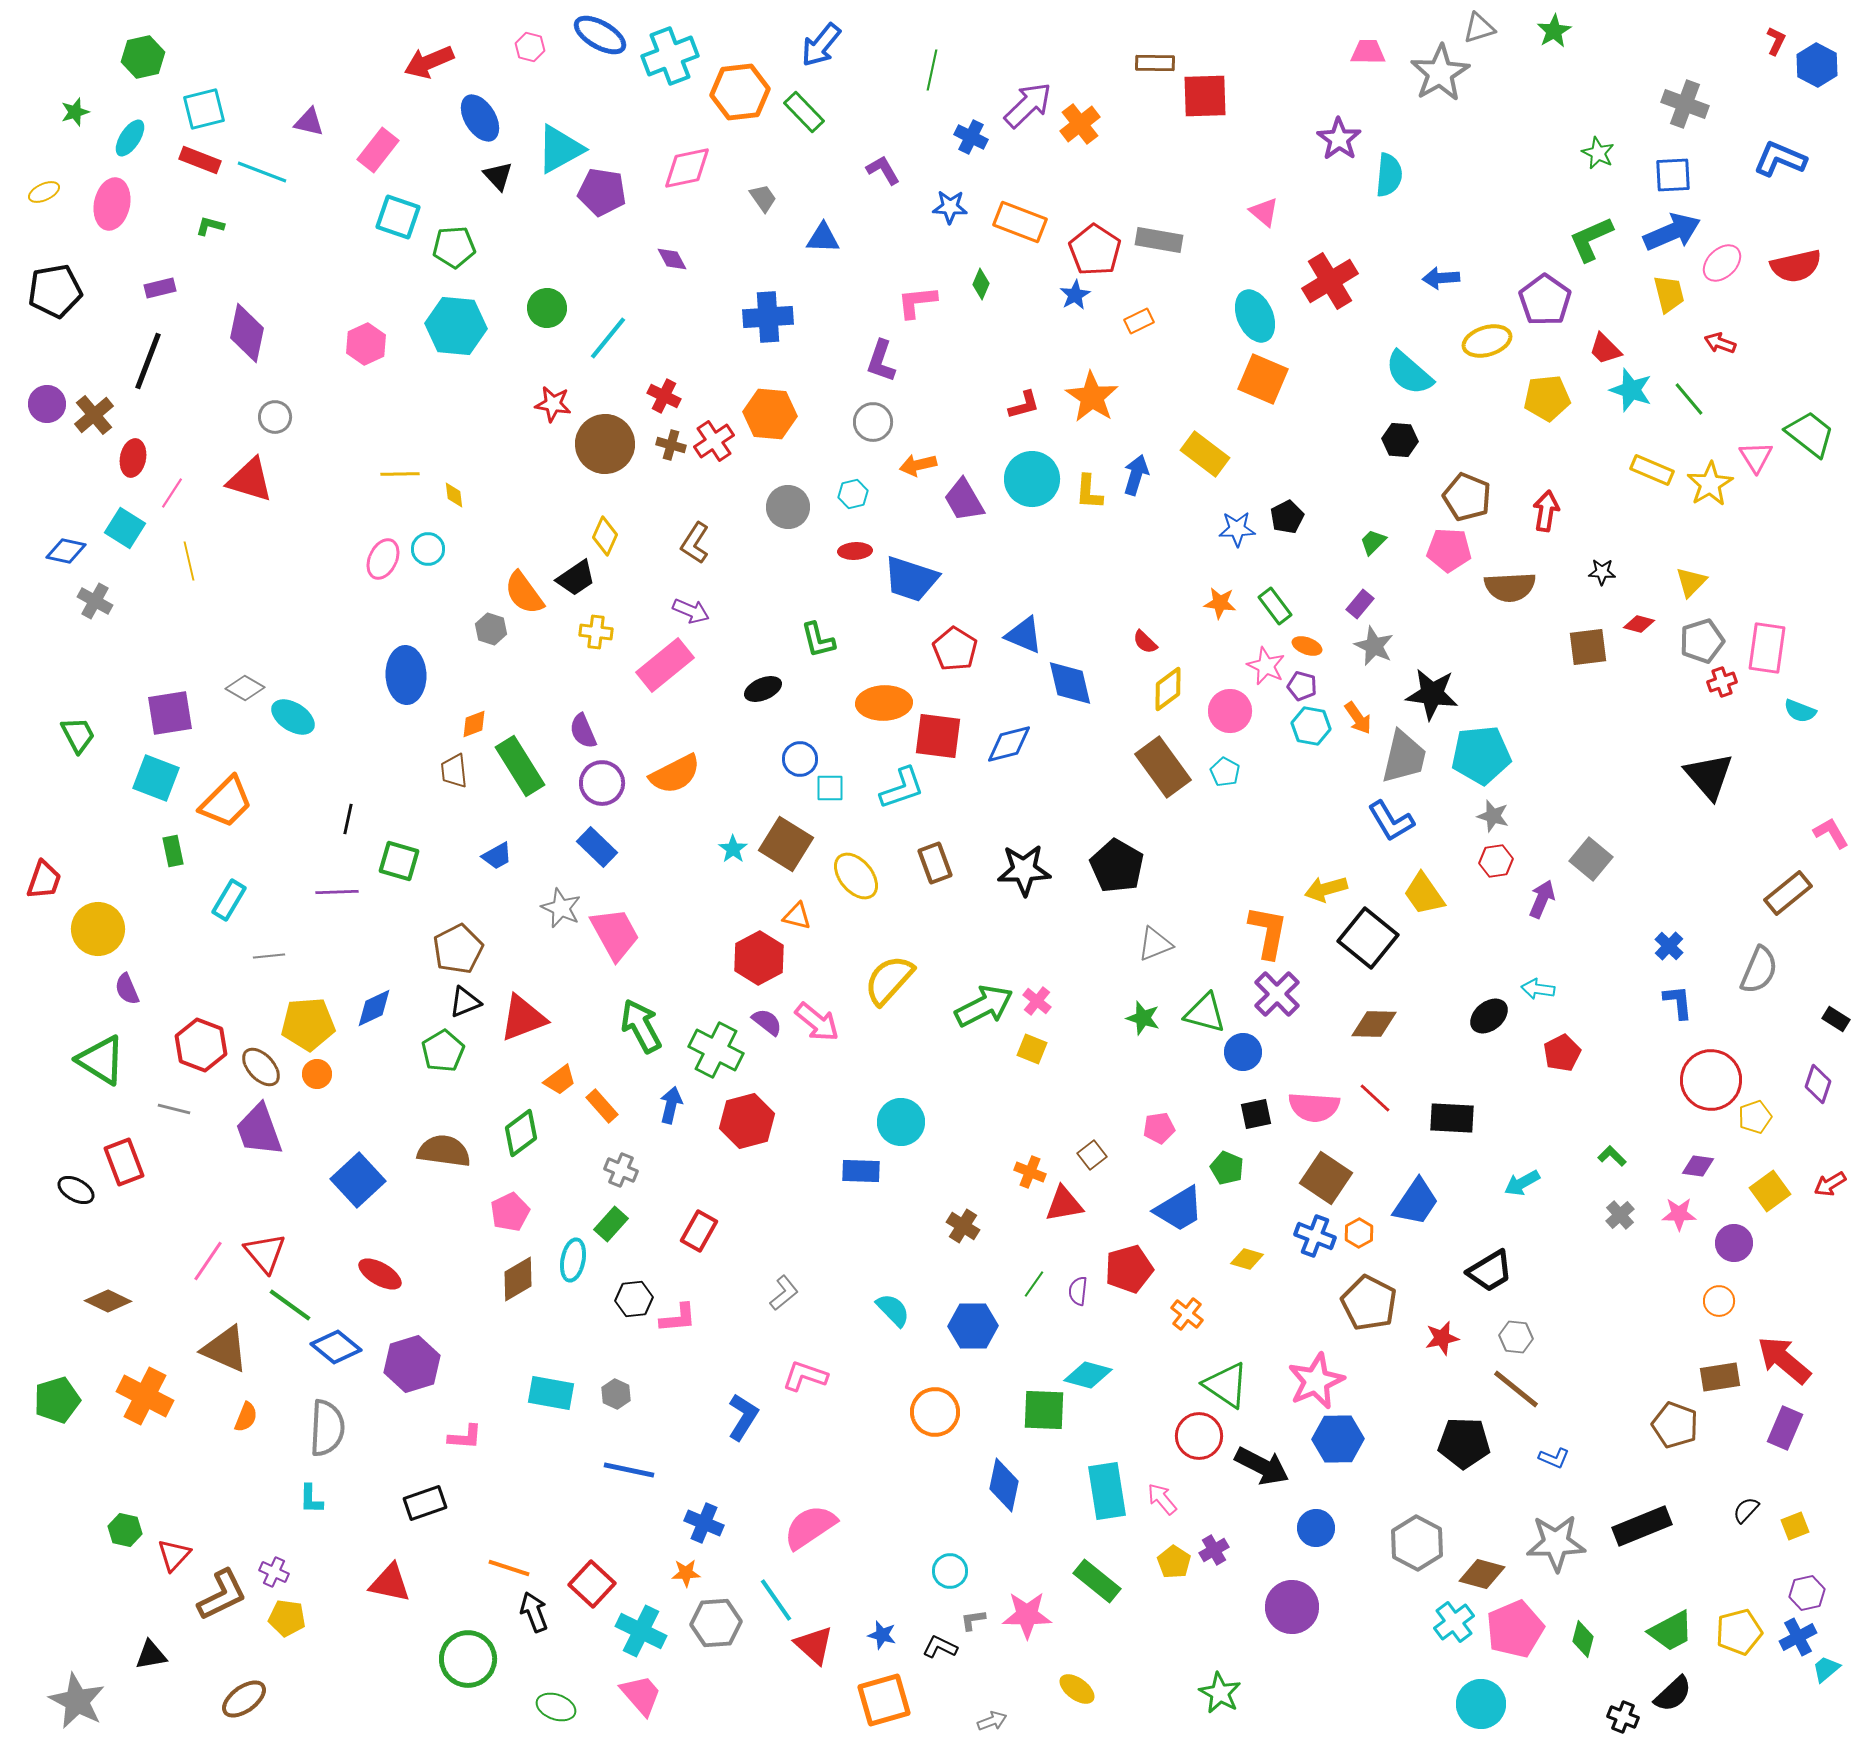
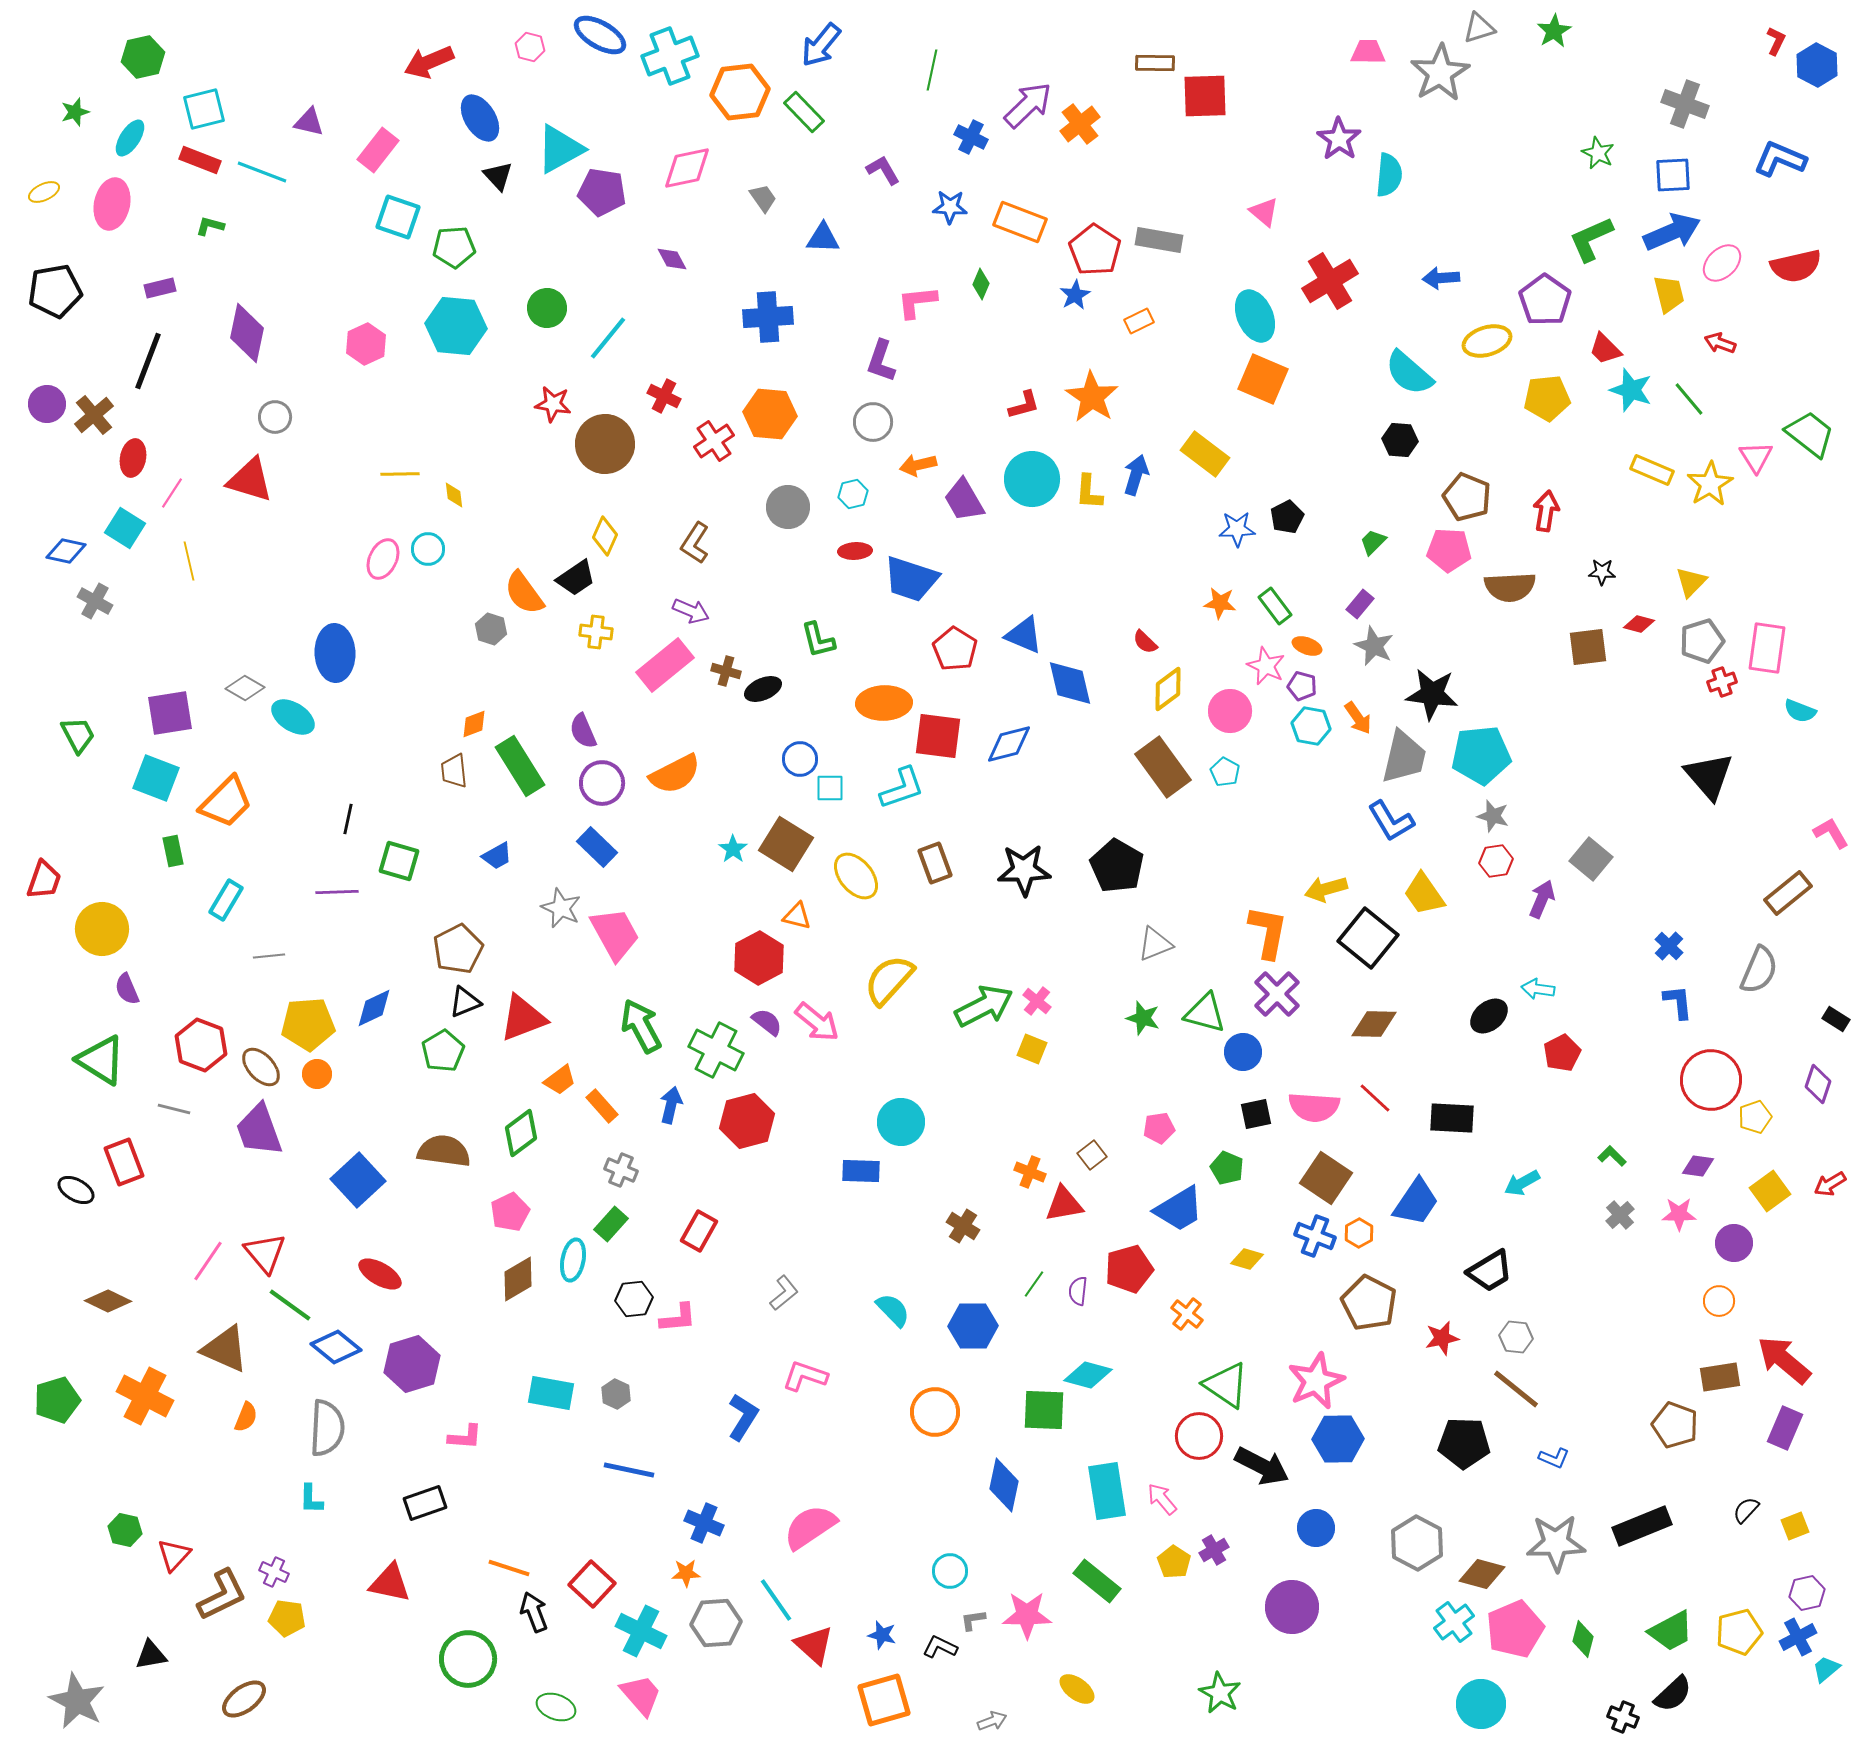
brown cross at (671, 445): moved 55 px right, 226 px down
blue ellipse at (406, 675): moved 71 px left, 22 px up
cyan rectangle at (229, 900): moved 3 px left
yellow circle at (98, 929): moved 4 px right
